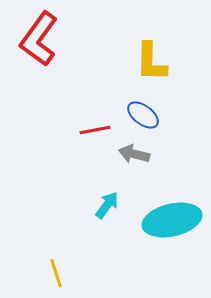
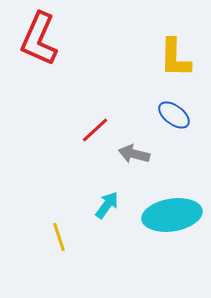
red L-shape: rotated 12 degrees counterclockwise
yellow L-shape: moved 24 px right, 4 px up
blue ellipse: moved 31 px right
red line: rotated 32 degrees counterclockwise
cyan ellipse: moved 5 px up; rotated 4 degrees clockwise
yellow line: moved 3 px right, 36 px up
